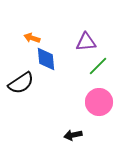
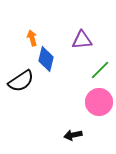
orange arrow: rotated 56 degrees clockwise
purple triangle: moved 4 px left, 2 px up
blue diamond: rotated 20 degrees clockwise
green line: moved 2 px right, 4 px down
black semicircle: moved 2 px up
